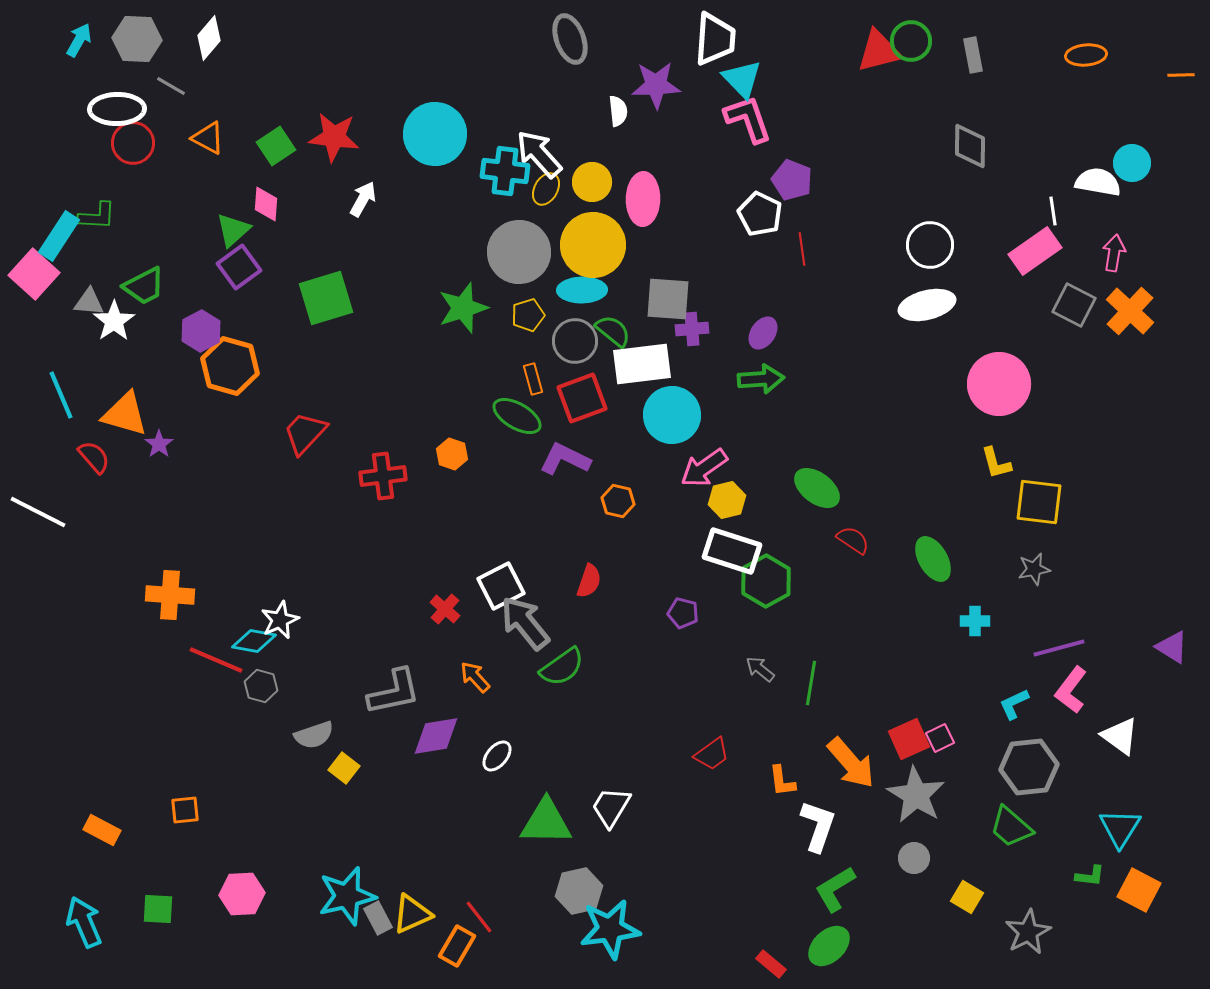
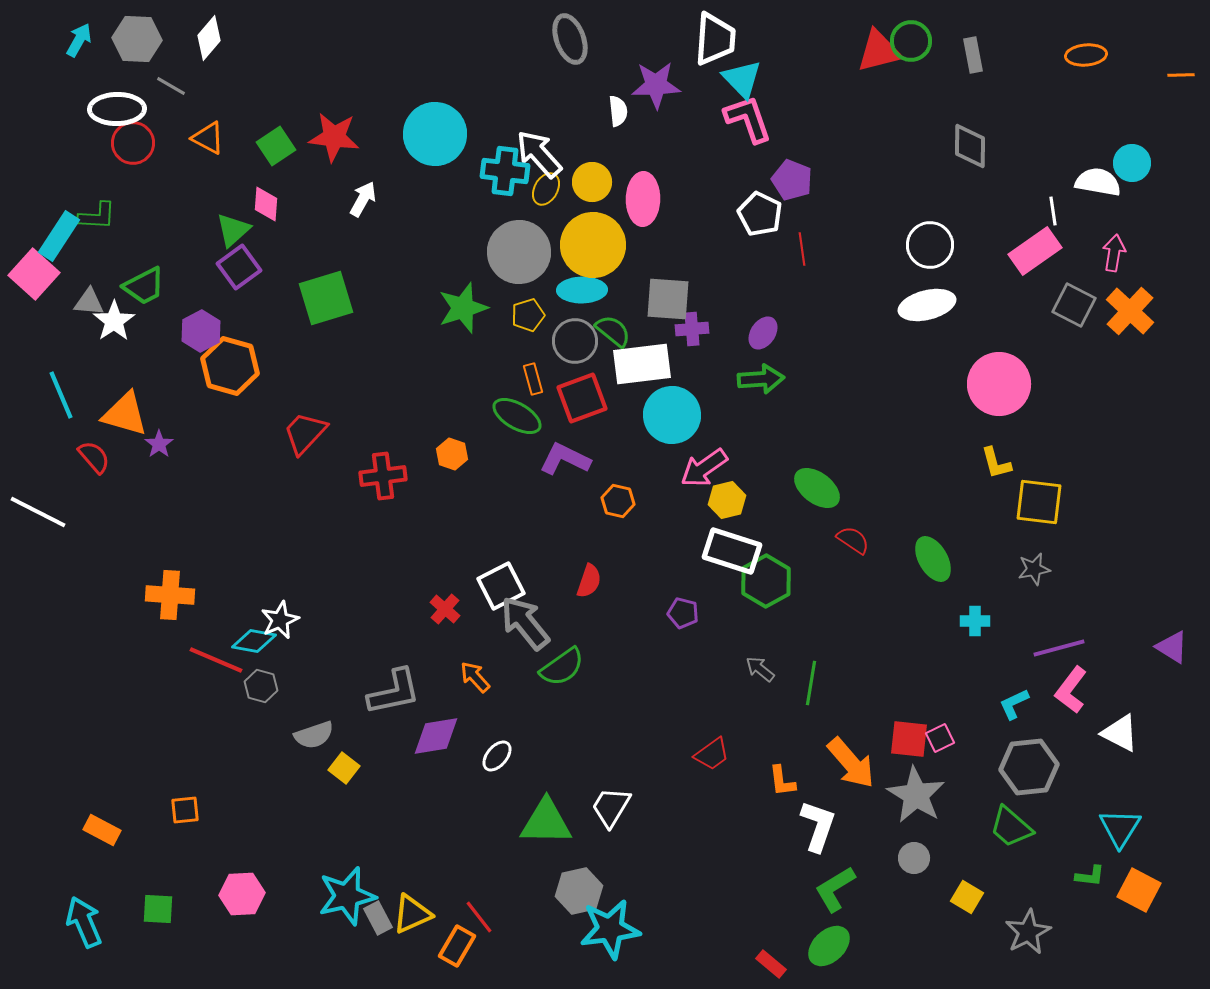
white triangle at (1120, 736): moved 3 px up; rotated 9 degrees counterclockwise
red square at (909, 739): rotated 30 degrees clockwise
